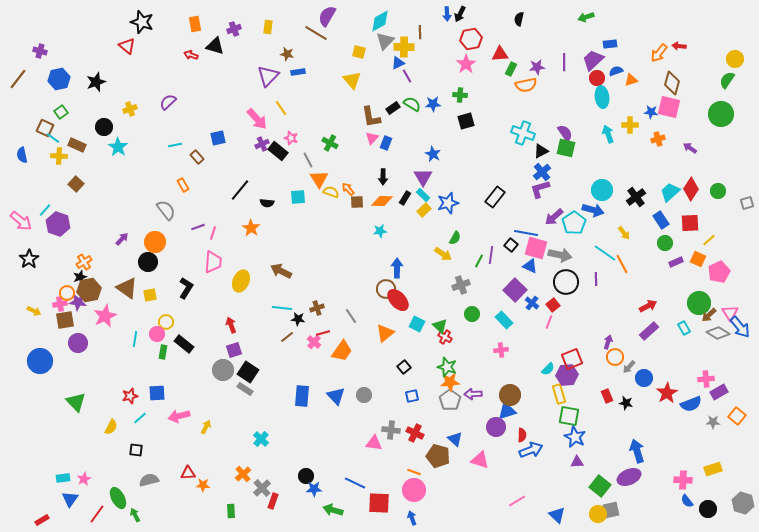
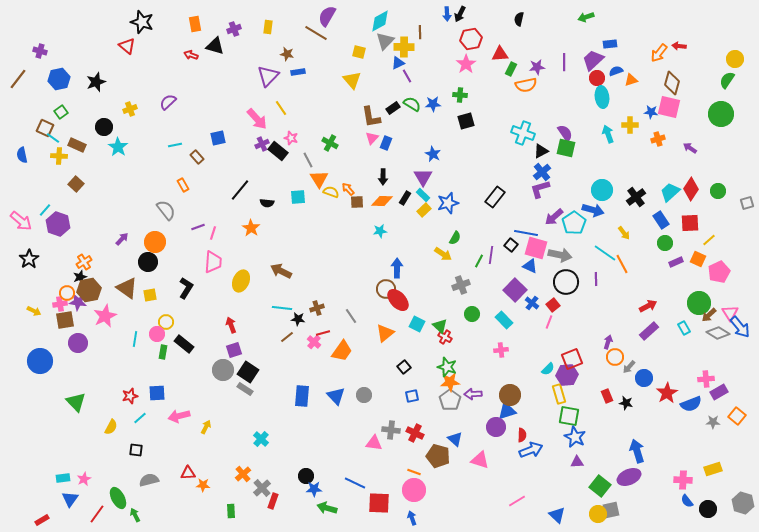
green arrow at (333, 510): moved 6 px left, 2 px up
